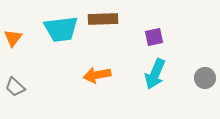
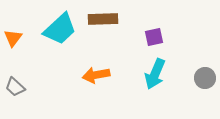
cyan trapezoid: moved 1 px left; rotated 36 degrees counterclockwise
orange arrow: moved 1 px left
